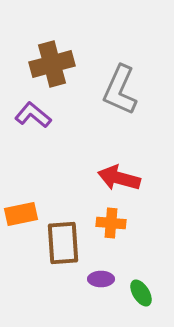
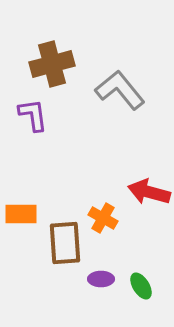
gray L-shape: rotated 117 degrees clockwise
purple L-shape: rotated 42 degrees clockwise
red arrow: moved 30 px right, 14 px down
orange rectangle: rotated 12 degrees clockwise
orange cross: moved 8 px left, 5 px up; rotated 24 degrees clockwise
brown rectangle: moved 2 px right
green ellipse: moved 7 px up
